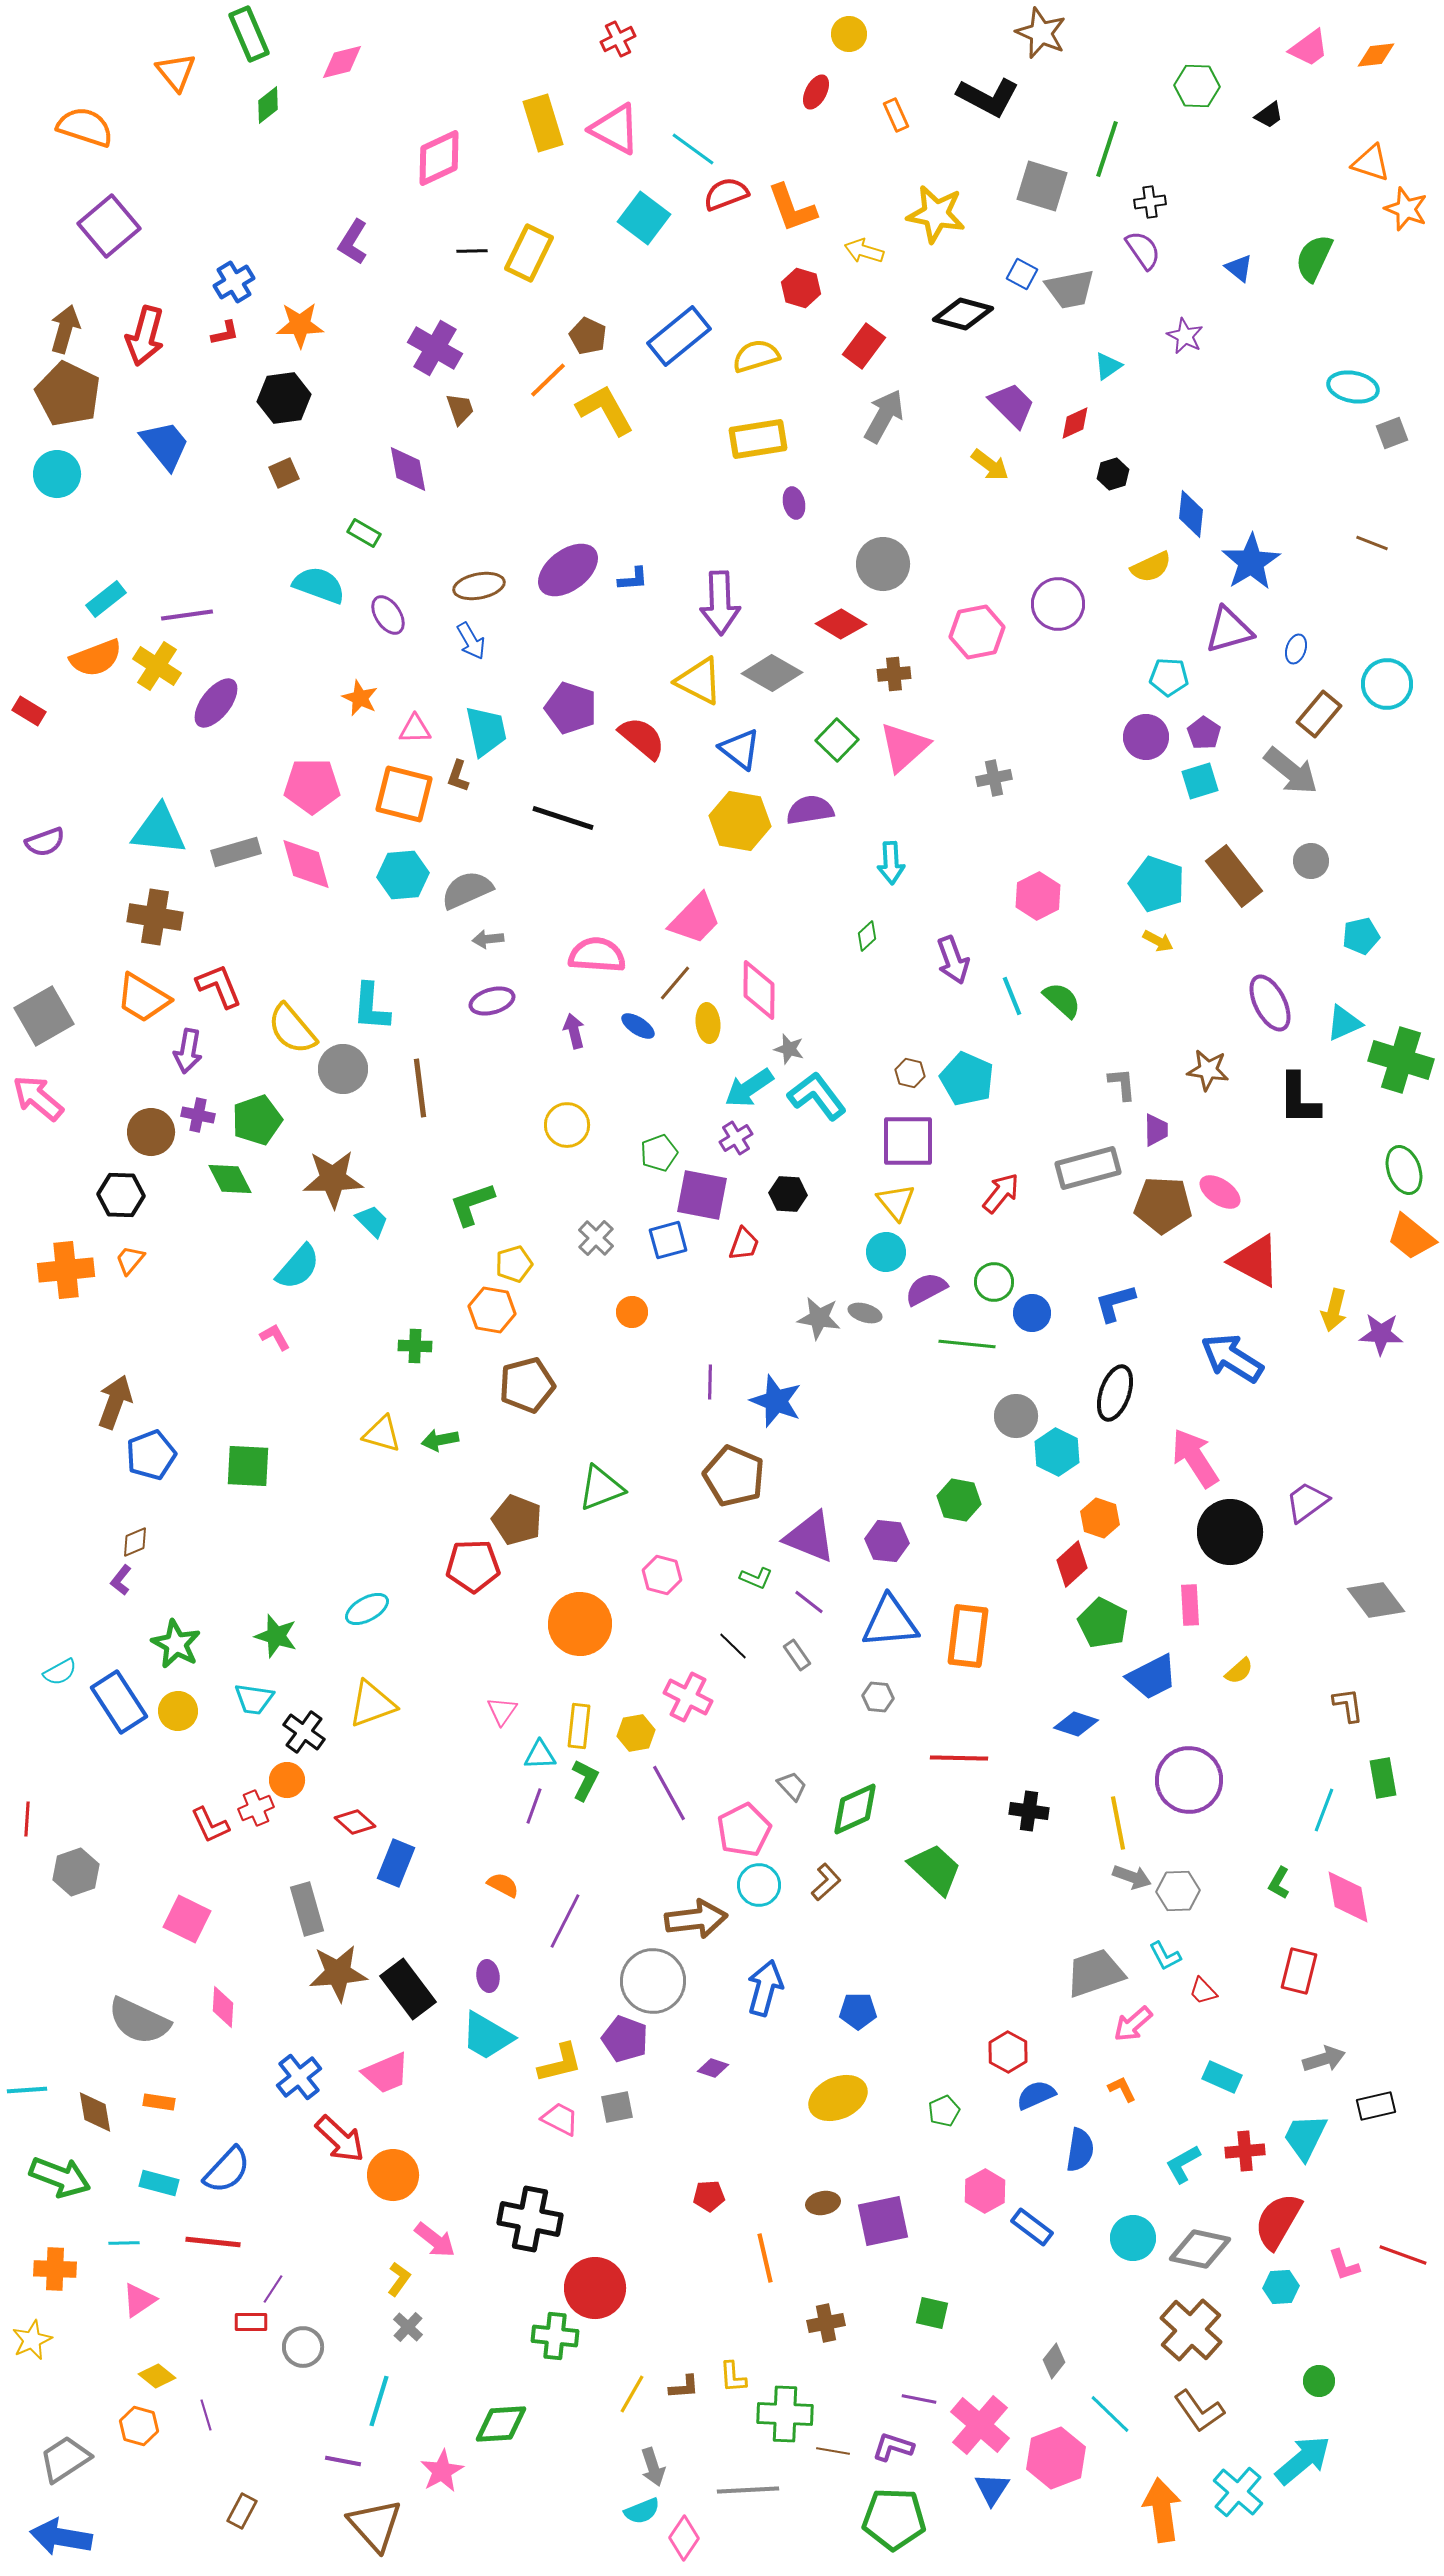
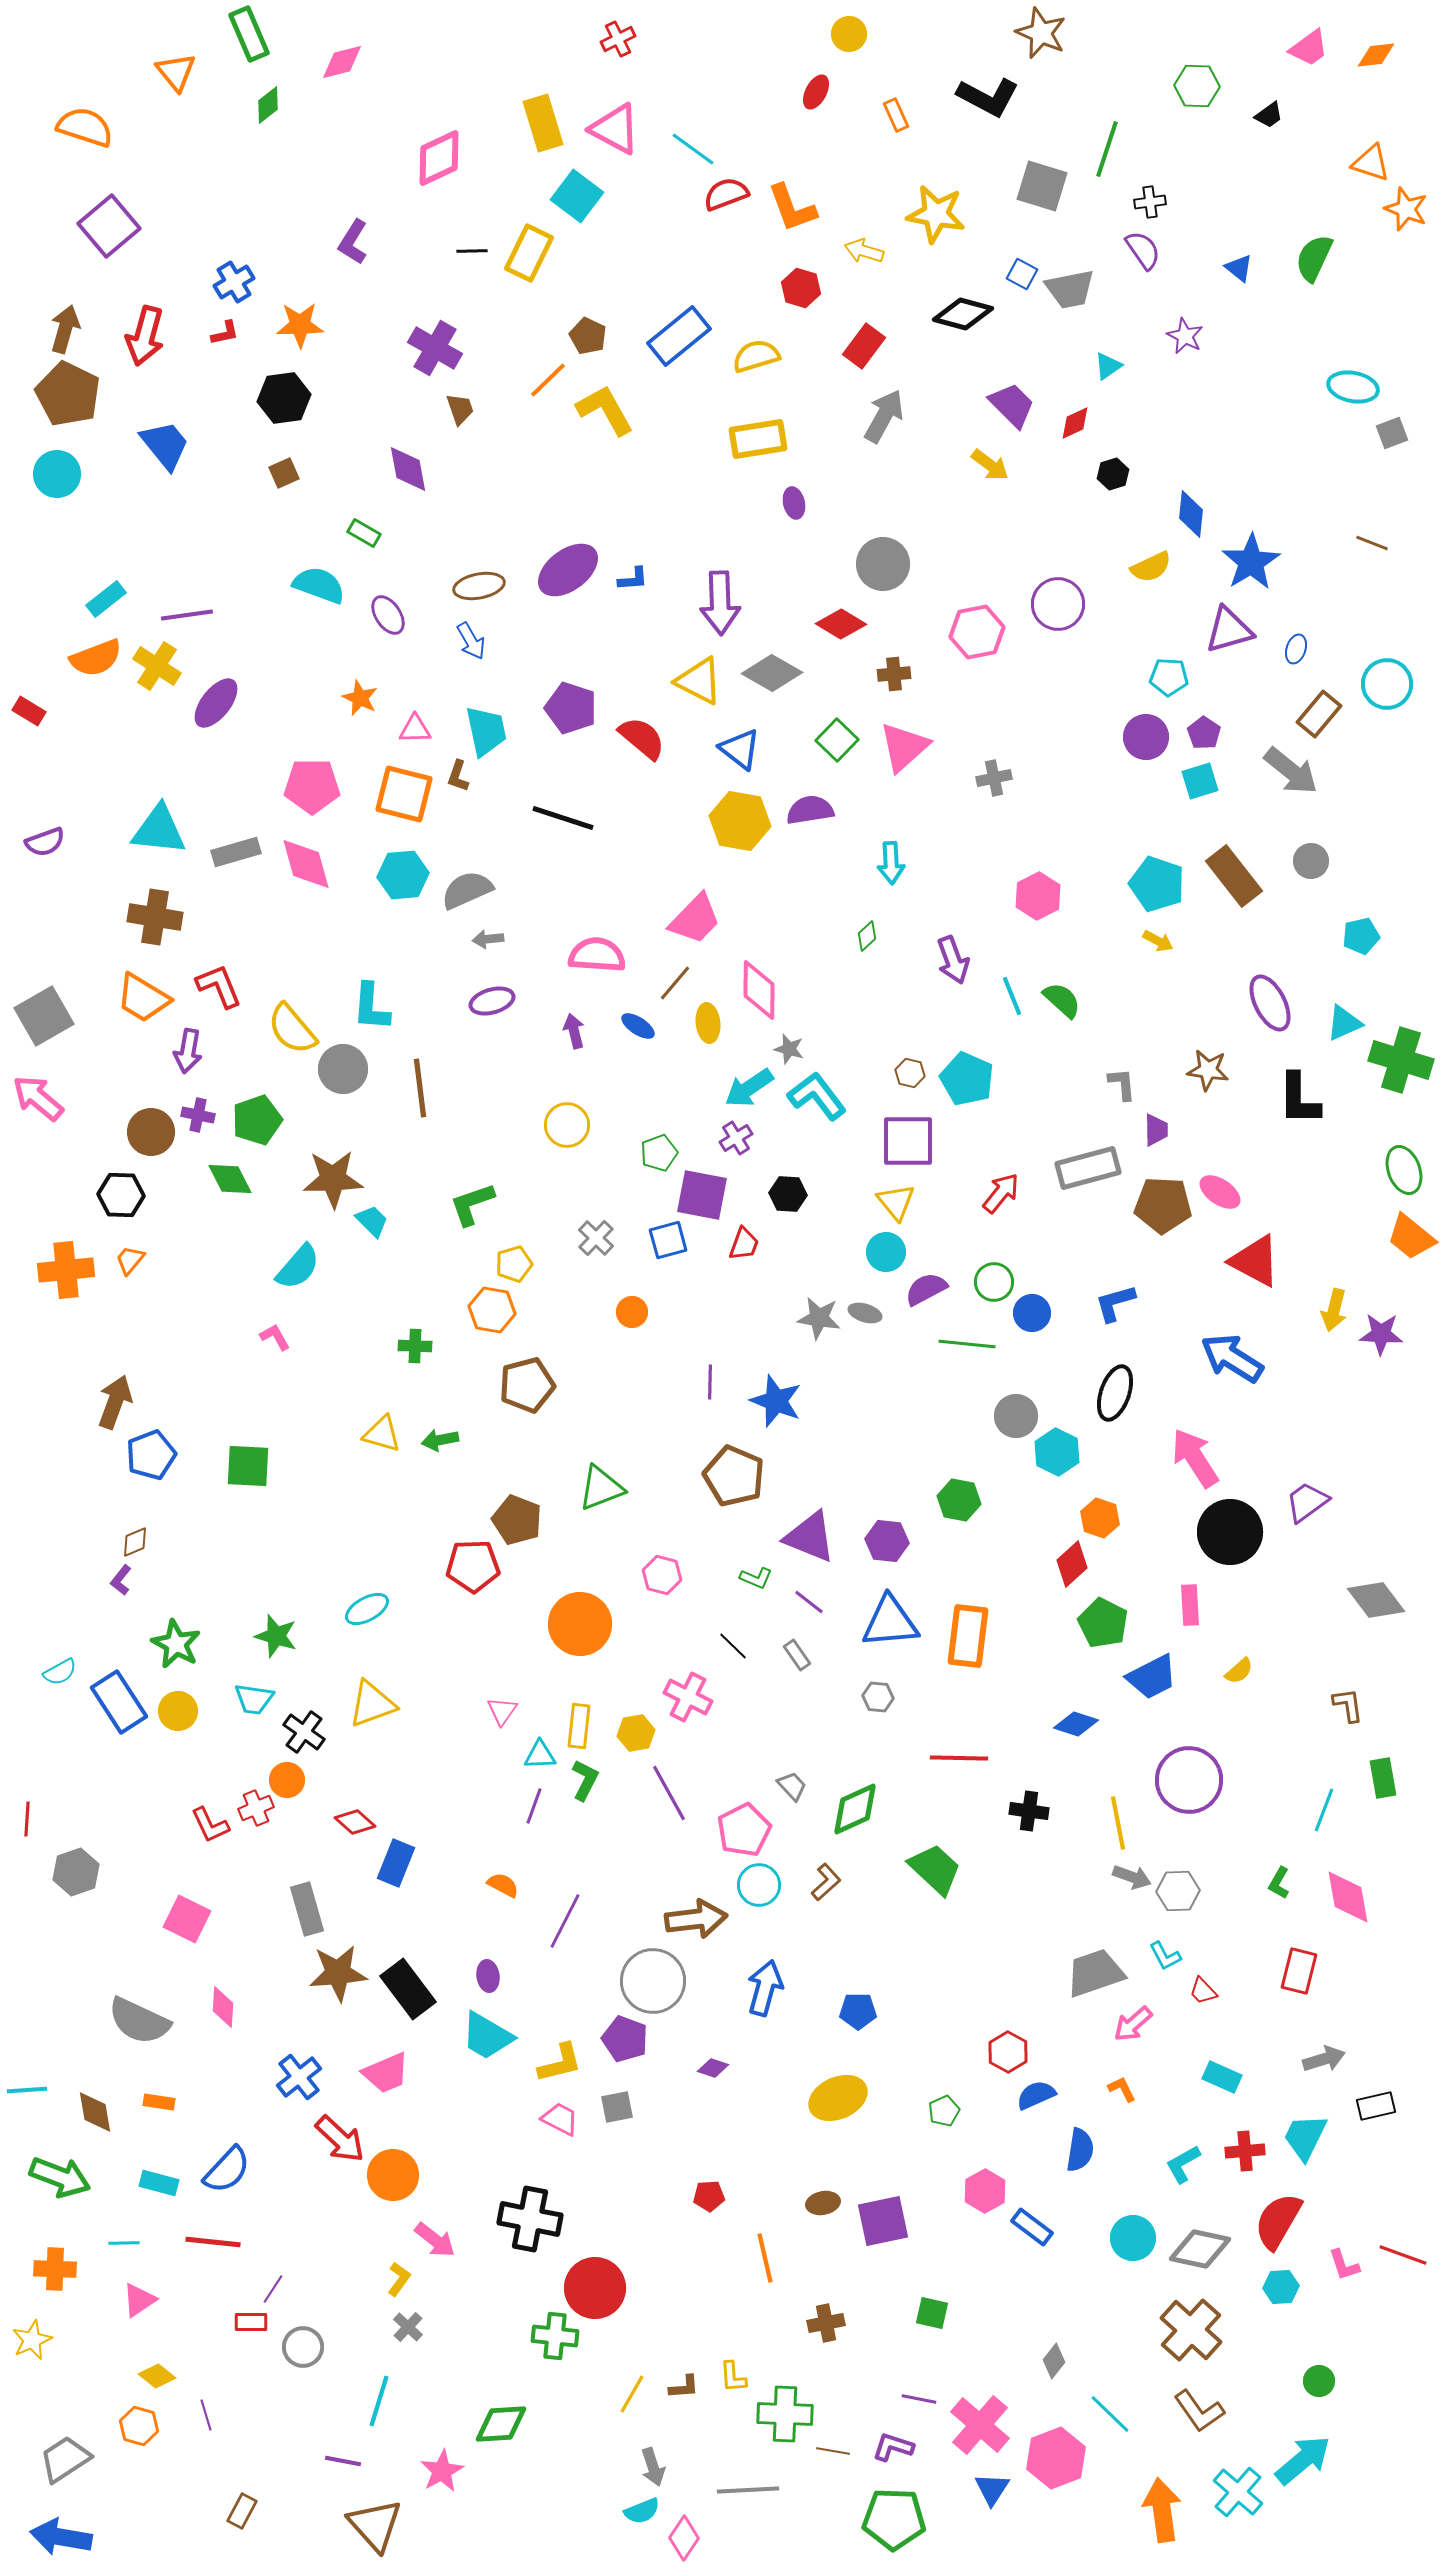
cyan square at (644, 218): moved 67 px left, 22 px up
